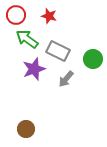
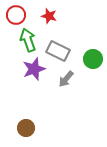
green arrow: moved 1 px right, 1 px down; rotated 35 degrees clockwise
brown circle: moved 1 px up
